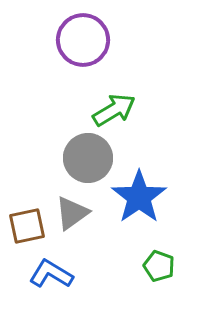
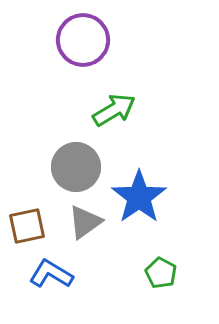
gray circle: moved 12 px left, 9 px down
gray triangle: moved 13 px right, 9 px down
green pentagon: moved 2 px right, 7 px down; rotated 8 degrees clockwise
